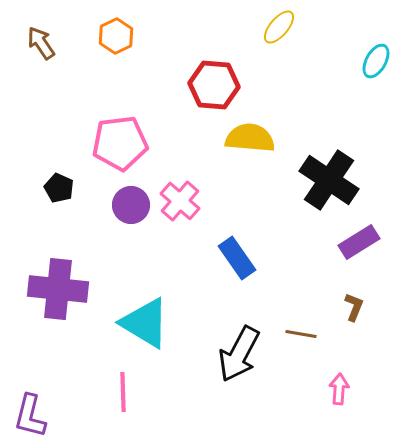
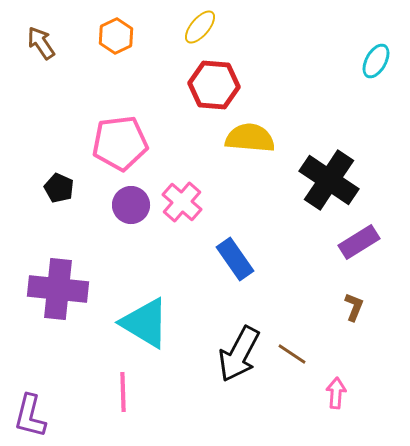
yellow ellipse: moved 79 px left
pink cross: moved 2 px right, 1 px down
blue rectangle: moved 2 px left, 1 px down
brown line: moved 9 px left, 20 px down; rotated 24 degrees clockwise
pink arrow: moved 3 px left, 4 px down
